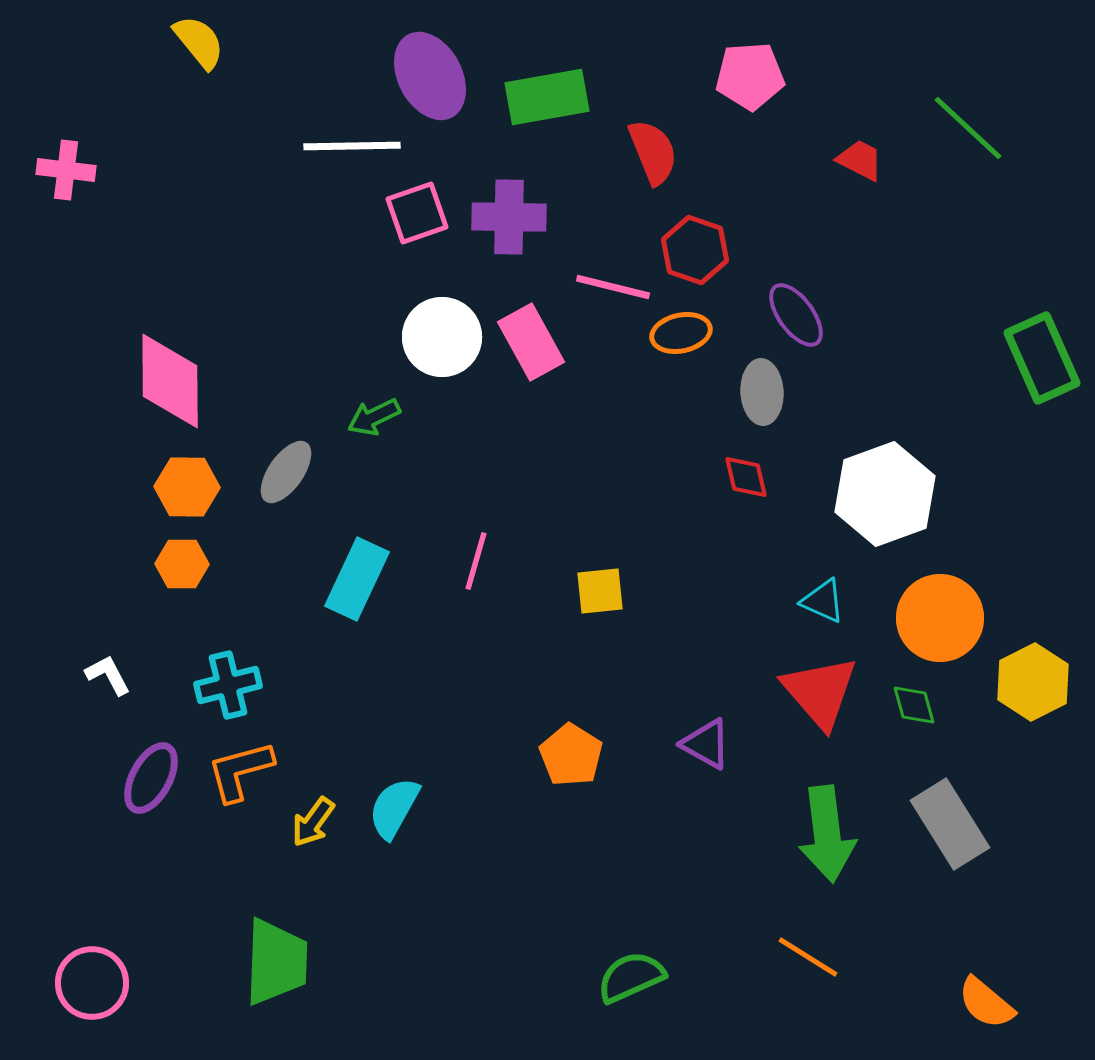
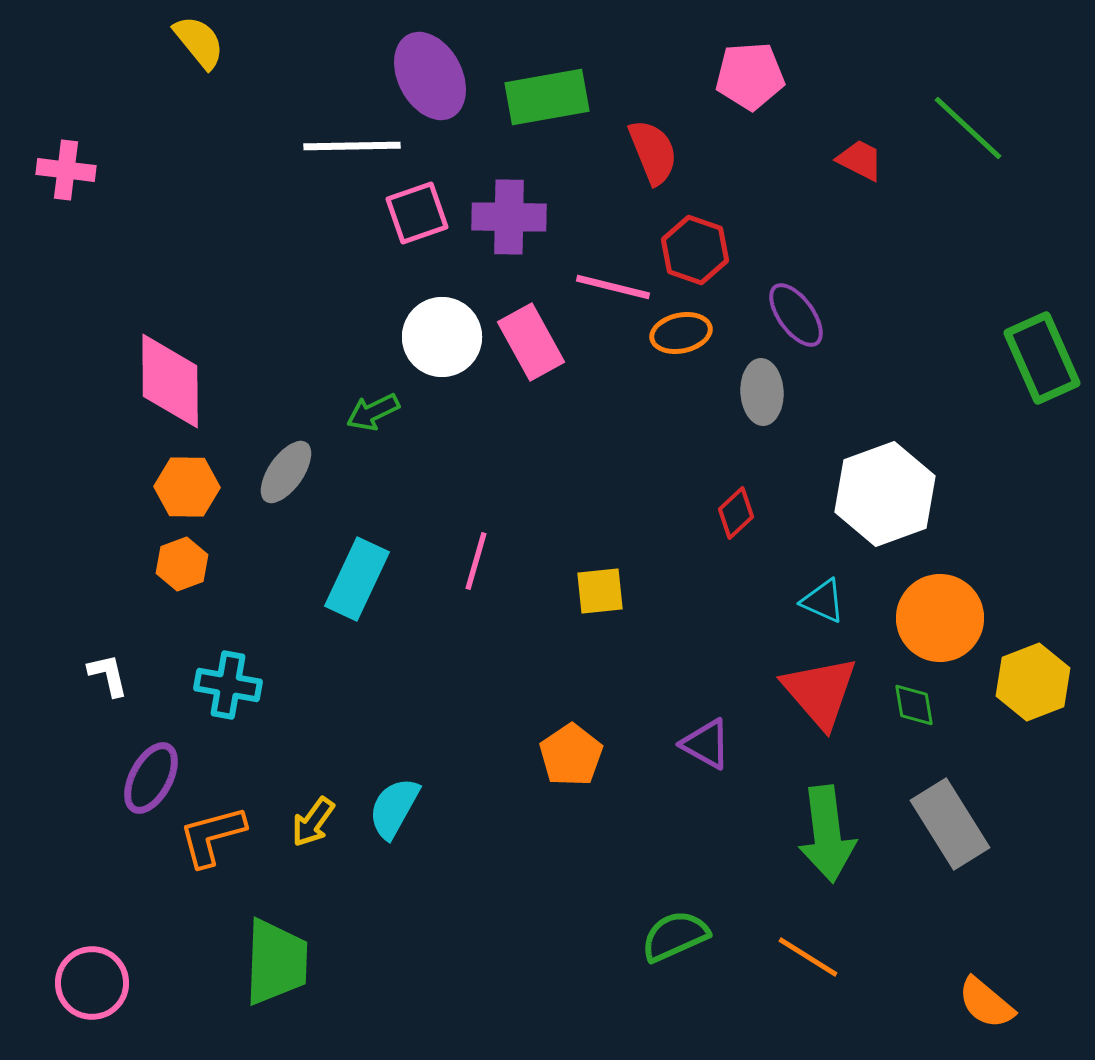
green arrow at (374, 417): moved 1 px left, 5 px up
red diamond at (746, 477): moved 10 px left, 36 px down; rotated 60 degrees clockwise
orange hexagon at (182, 564): rotated 21 degrees counterclockwise
white L-shape at (108, 675): rotated 15 degrees clockwise
yellow hexagon at (1033, 682): rotated 6 degrees clockwise
cyan cross at (228, 685): rotated 24 degrees clockwise
green diamond at (914, 705): rotated 6 degrees clockwise
orange pentagon at (571, 755): rotated 6 degrees clockwise
orange L-shape at (240, 771): moved 28 px left, 65 px down
green semicircle at (631, 977): moved 44 px right, 41 px up
